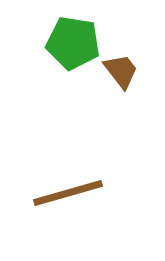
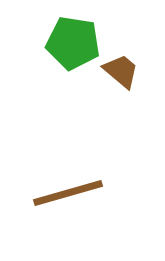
brown trapezoid: rotated 12 degrees counterclockwise
